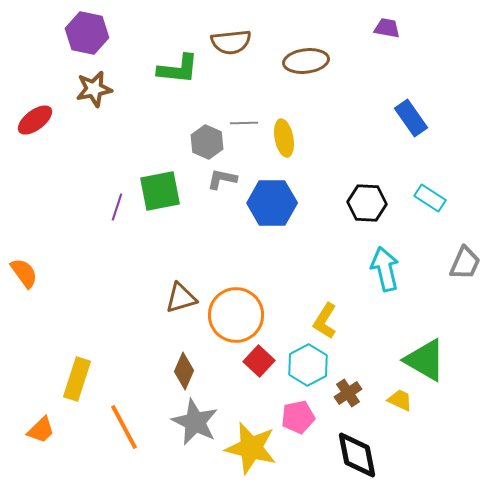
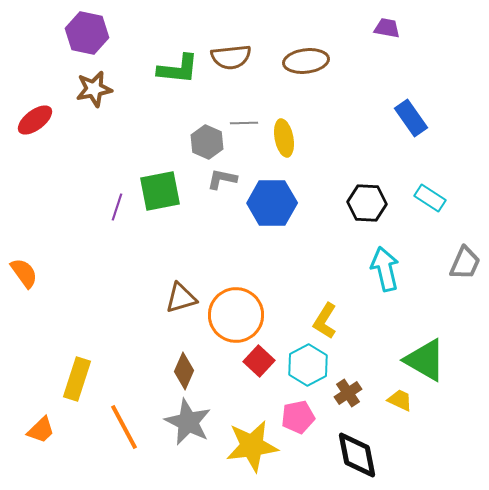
brown semicircle: moved 15 px down
gray star: moved 7 px left
yellow star: moved 1 px right, 2 px up; rotated 22 degrees counterclockwise
